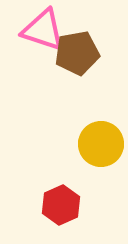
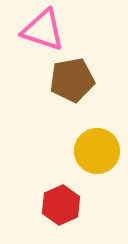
brown pentagon: moved 5 px left, 27 px down
yellow circle: moved 4 px left, 7 px down
